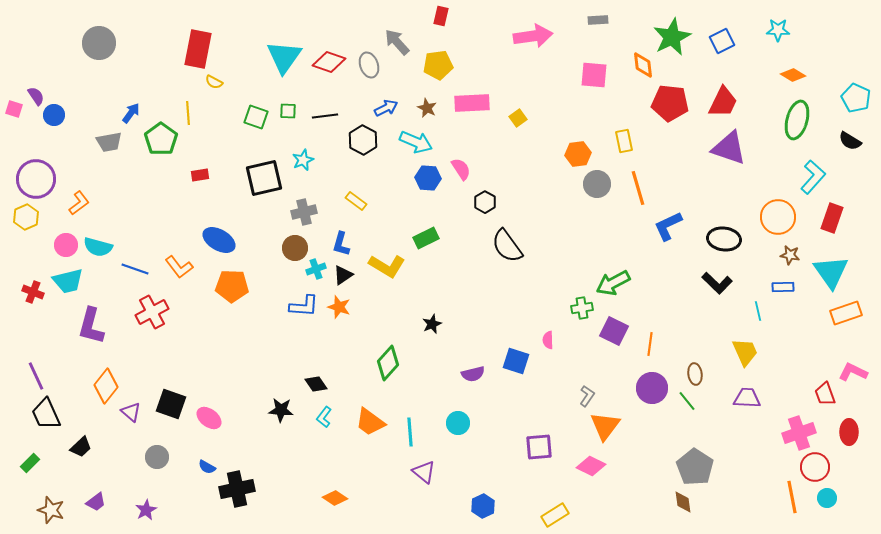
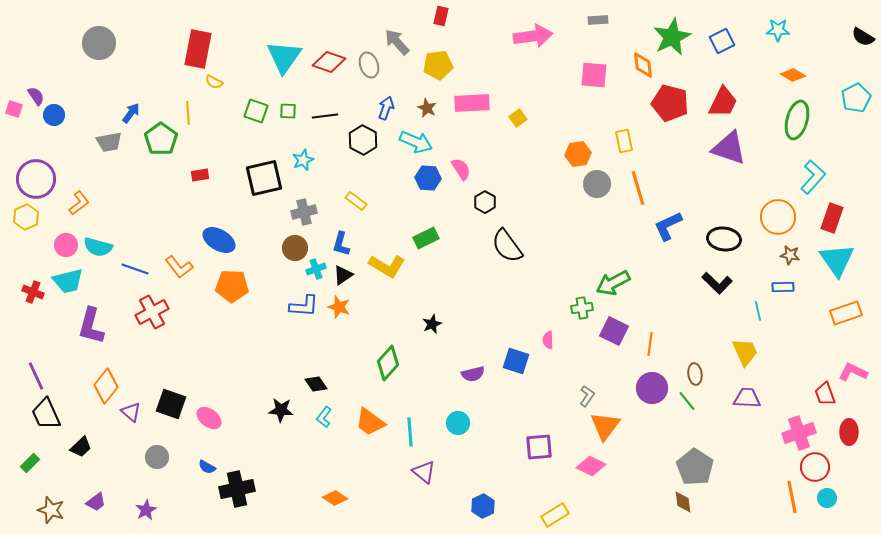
cyan pentagon at (856, 98): rotated 20 degrees clockwise
red pentagon at (670, 103): rotated 9 degrees clockwise
blue arrow at (386, 108): rotated 45 degrees counterclockwise
green square at (256, 117): moved 6 px up
black semicircle at (850, 141): moved 13 px right, 104 px up
cyan triangle at (831, 272): moved 6 px right, 12 px up
